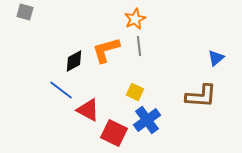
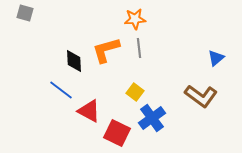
gray square: moved 1 px down
orange star: rotated 20 degrees clockwise
gray line: moved 2 px down
black diamond: rotated 65 degrees counterclockwise
yellow square: rotated 12 degrees clockwise
brown L-shape: rotated 32 degrees clockwise
red triangle: moved 1 px right, 1 px down
blue cross: moved 5 px right, 2 px up
red square: moved 3 px right
